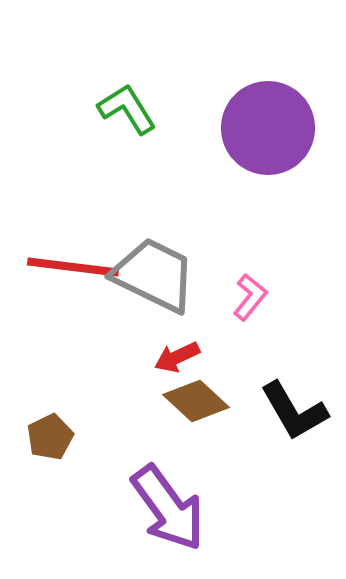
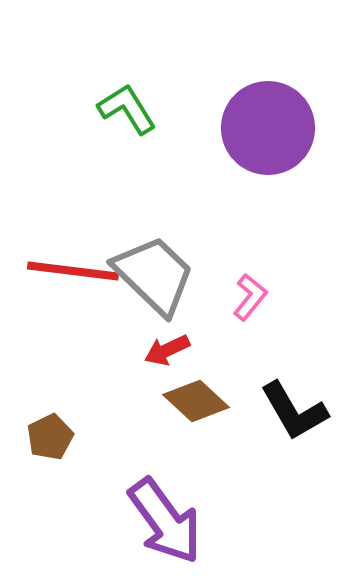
red line: moved 4 px down
gray trapezoid: rotated 18 degrees clockwise
red arrow: moved 10 px left, 7 px up
purple arrow: moved 3 px left, 13 px down
